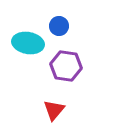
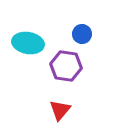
blue circle: moved 23 px right, 8 px down
red triangle: moved 6 px right
